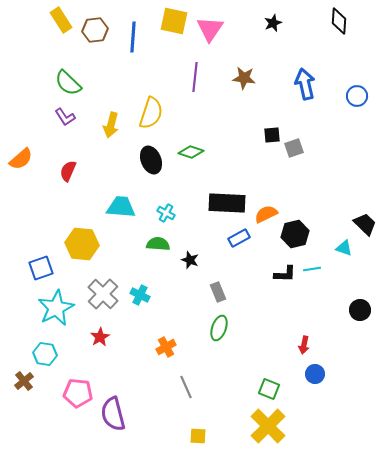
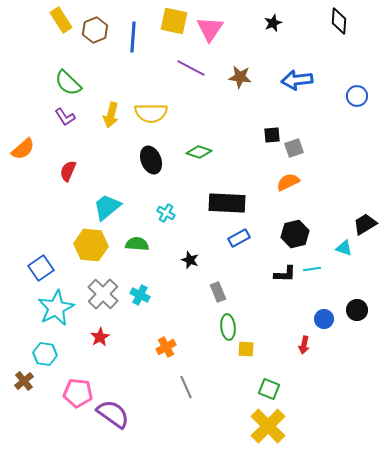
brown hexagon at (95, 30): rotated 15 degrees counterclockwise
purple line at (195, 77): moved 4 px left, 9 px up; rotated 68 degrees counterclockwise
brown star at (244, 78): moved 4 px left, 1 px up
blue arrow at (305, 84): moved 8 px left, 4 px up; rotated 84 degrees counterclockwise
yellow semicircle at (151, 113): rotated 72 degrees clockwise
yellow arrow at (111, 125): moved 10 px up
green diamond at (191, 152): moved 8 px right
orange semicircle at (21, 159): moved 2 px right, 10 px up
cyan trapezoid at (121, 207): moved 14 px left; rotated 44 degrees counterclockwise
orange semicircle at (266, 214): moved 22 px right, 32 px up
black trapezoid at (365, 224): rotated 75 degrees counterclockwise
yellow hexagon at (82, 244): moved 9 px right, 1 px down
green semicircle at (158, 244): moved 21 px left
blue square at (41, 268): rotated 15 degrees counterclockwise
black circle at (360, 310): moved 3 px left
green ellipse at (219, 328): moved 9 px right, 1 px up; rotated 25 degrees counterclockwise
blue circle at (315, 374): moved 9 px right, 55 px up
purple semicircle at (113, 414): rotated 140 degrees clockwise
yellow square at (198, 436): moved 48 px right, 87 px up
